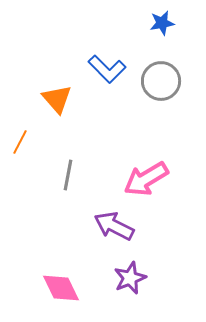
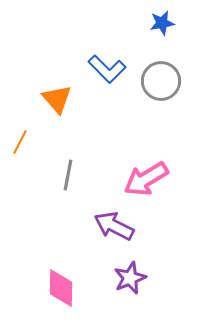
pink diamond: rotated 27 degrees clockwise
